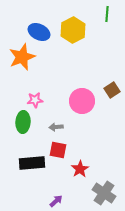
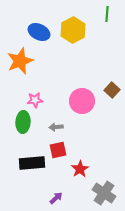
orange star: moved 2 px left, 4 px down
brown square: rotated 14 degrees counterclockwise
red square: rotated 24 degrees counterclockwise
purple arrow: moved 3 px up
